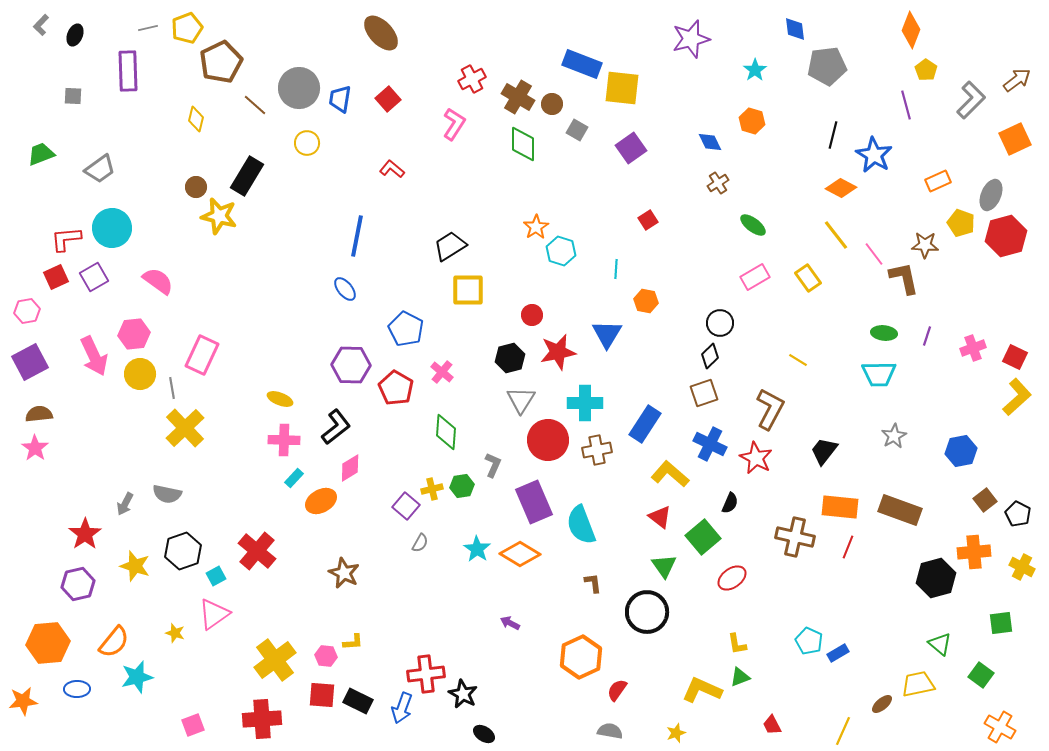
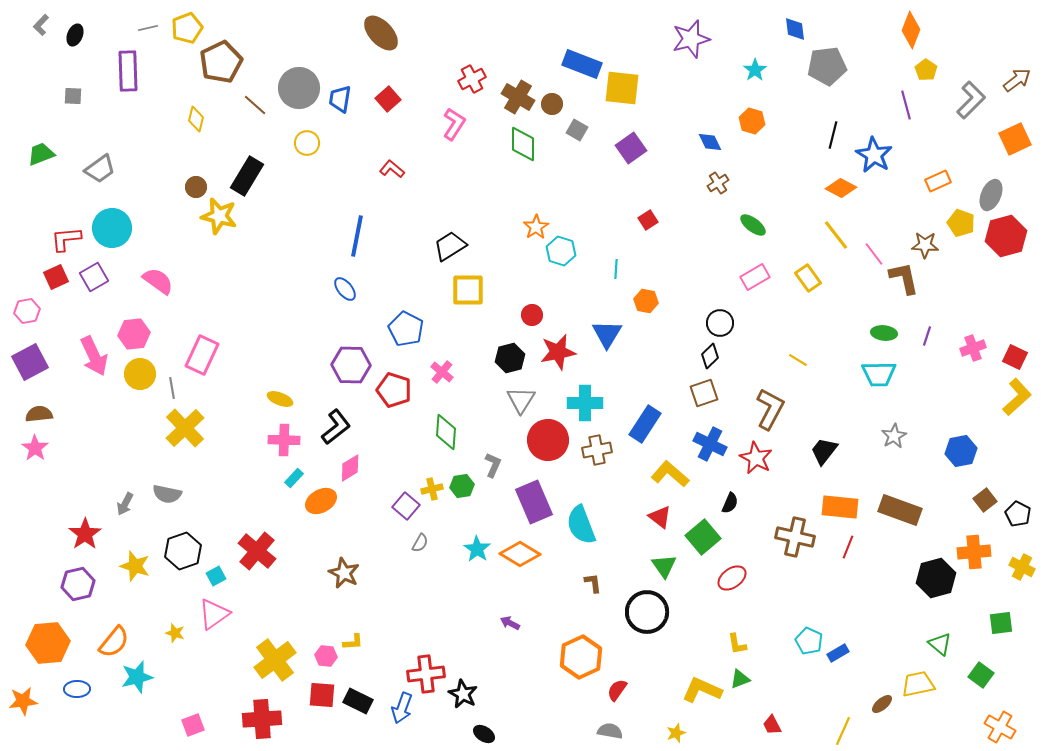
red pentagon at (396, 388): moved 2 px left, 2 px down; rotated 12 degrees counterclockwise
green triangle at (740, 677): moved 2 px down
